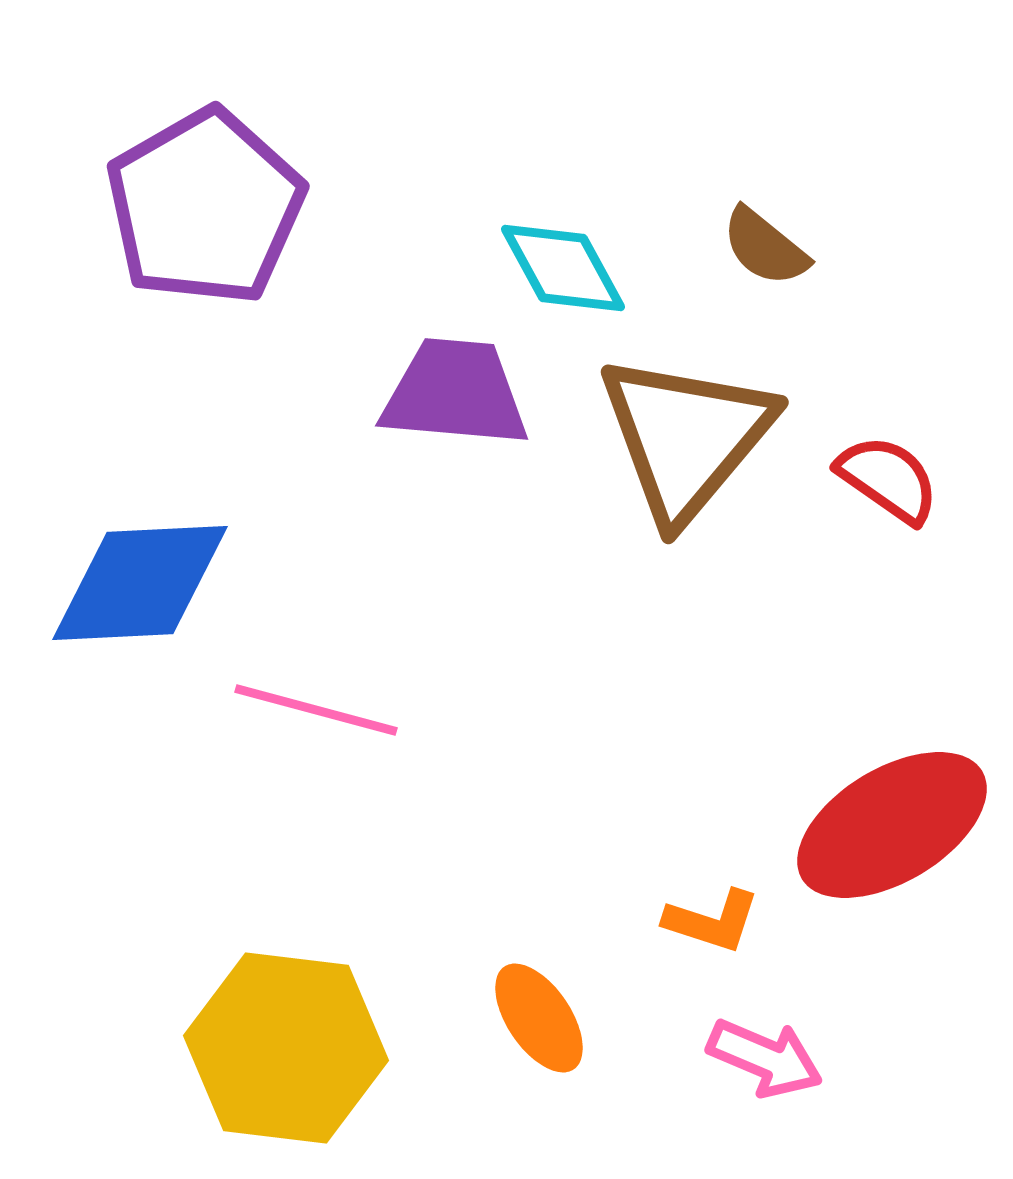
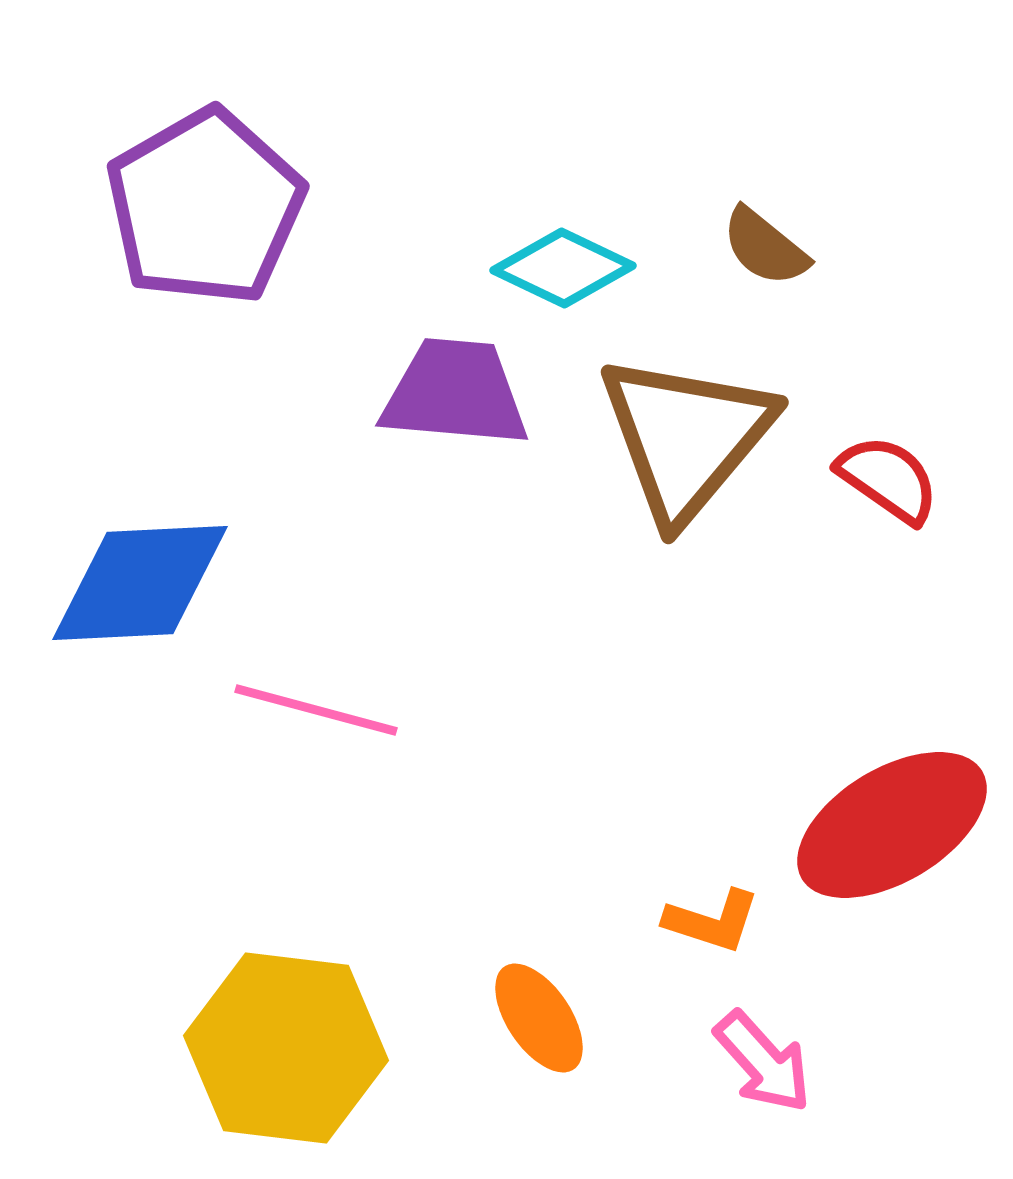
cyan diamond: rotated 36 degrees counterclockwise
pink arrow: moved 2 px left, 4 px down; rotated 25 degrees clockwise
